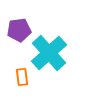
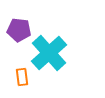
purple pentagon: rotated 15 degrees clockwise
